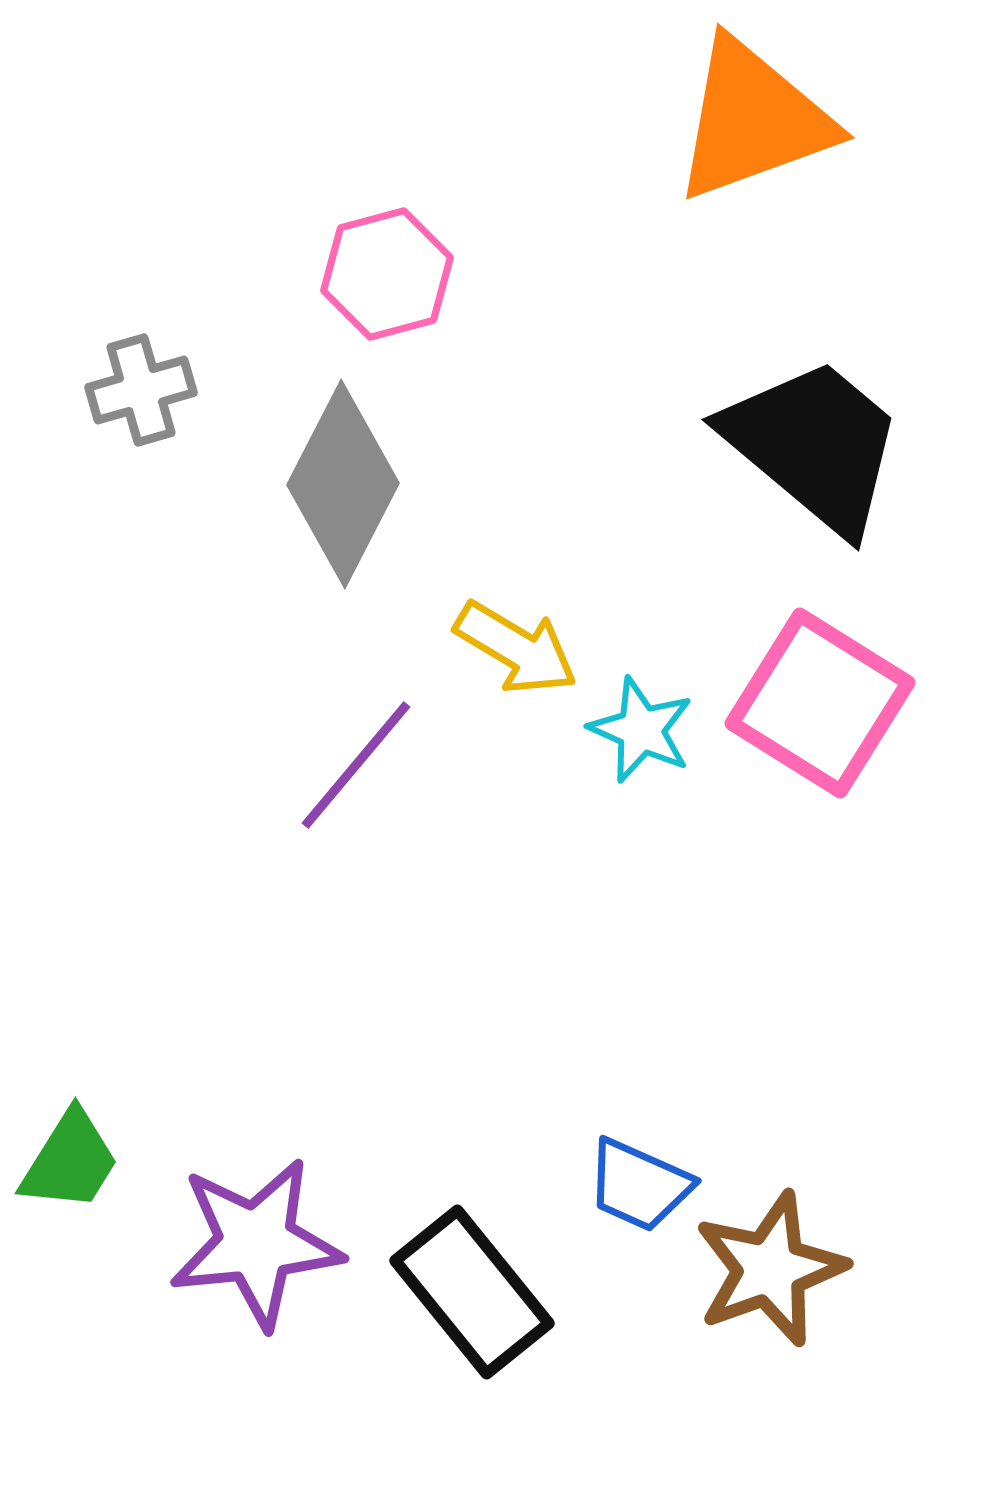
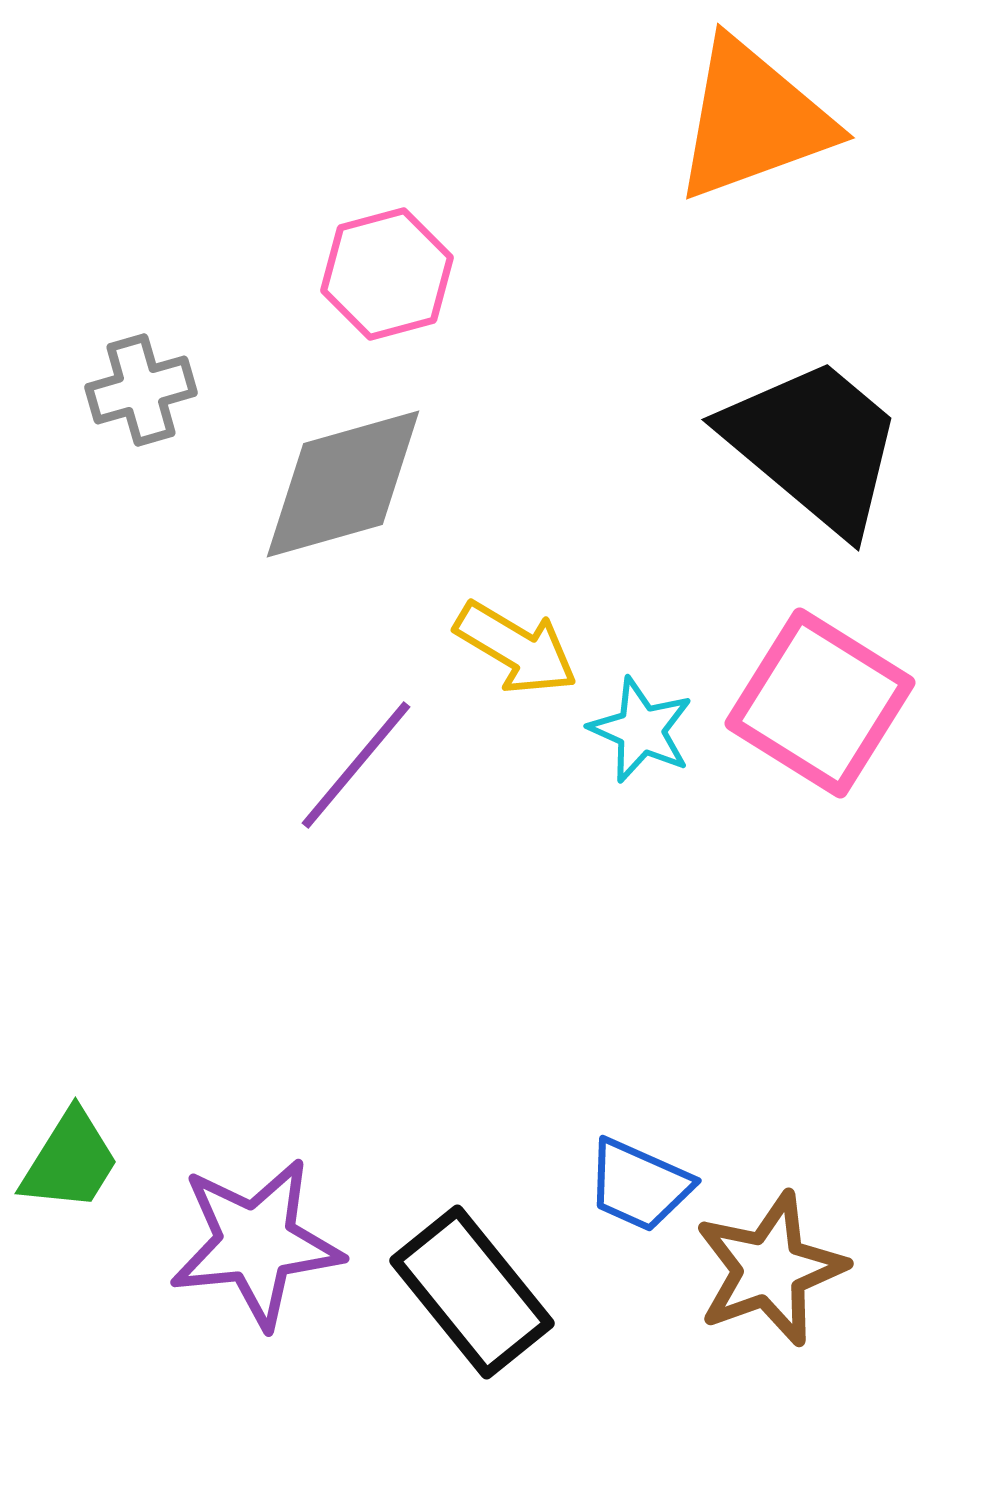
gray diamond: rotated 47 degrees clockwise
